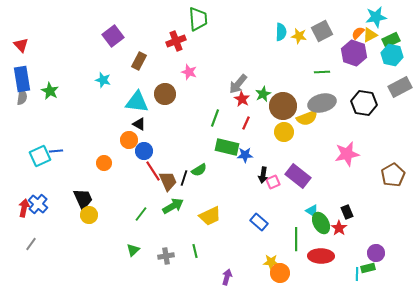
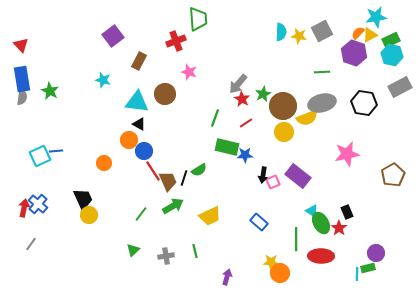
red line at (246, 123): rotated 32 degrees clockwise
